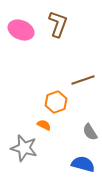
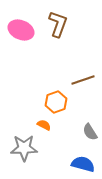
gray star: rotated 16 degrees counterclockwise
